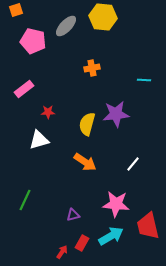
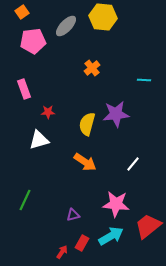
orange square: moved 6 px right, 2 px down; rotated 16 degrees counterclockwise
pink pentagon: rotated 20 degrees counterclockwise
orange cross: rotated 28 degrees counterclockwise
pink rectangle: rotated 72 degrees counterclockwise
red trapezoid: rotated 64 degrees clockwise
